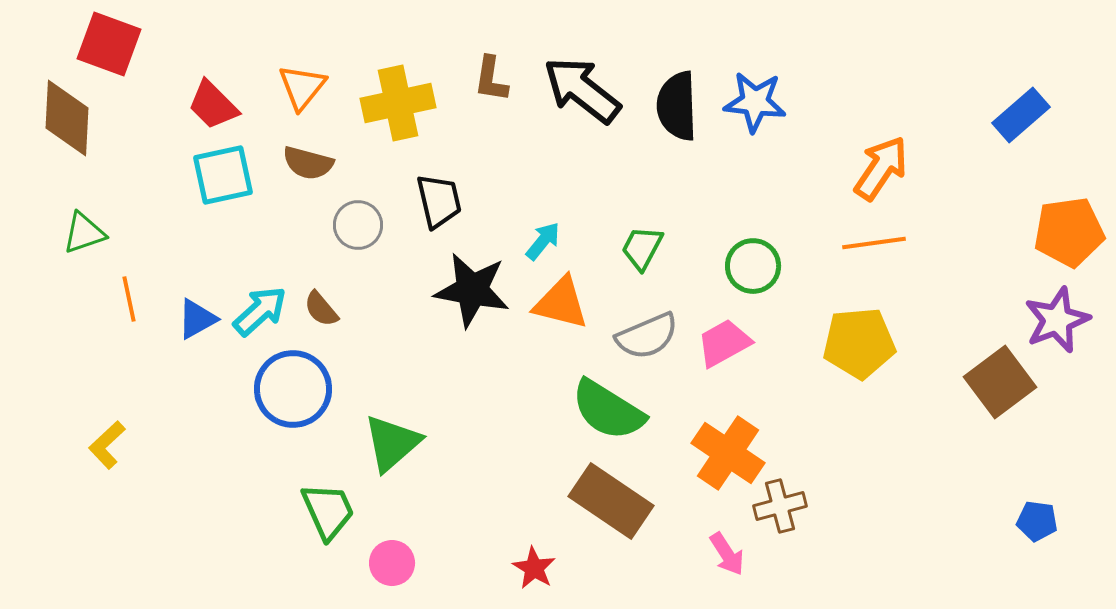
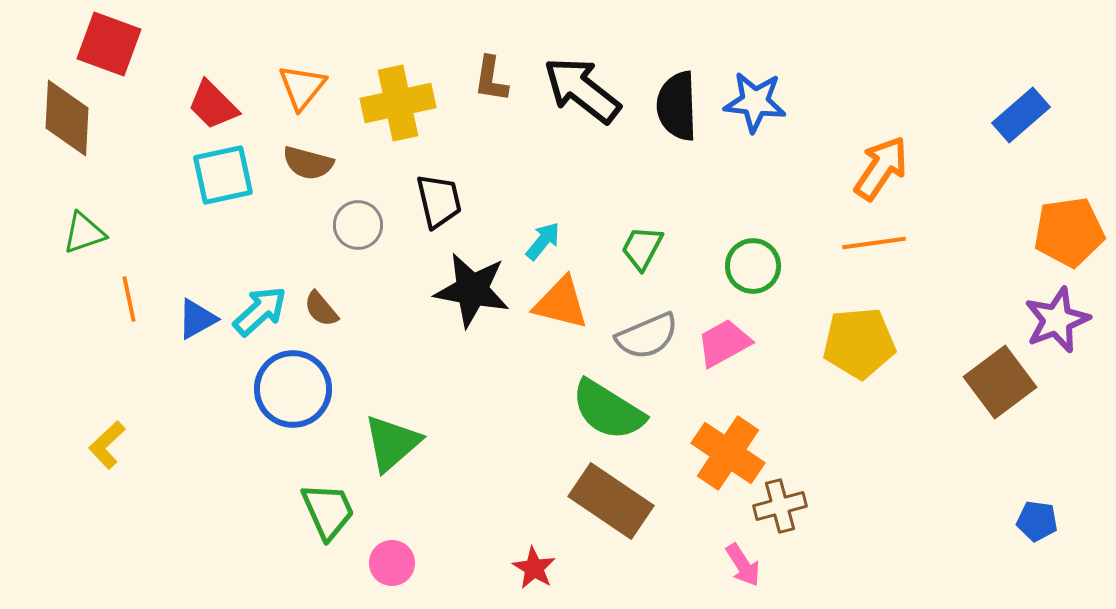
pink arrow at (727, 554): moved 16 px right, 11 px down
